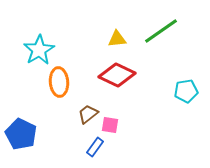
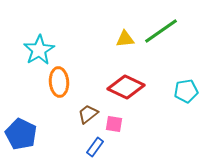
yellow triangle: moved 8 px right
red diamond: moved 9 px right, 12 px down
pink square: moved 4 px right, 1 px up
